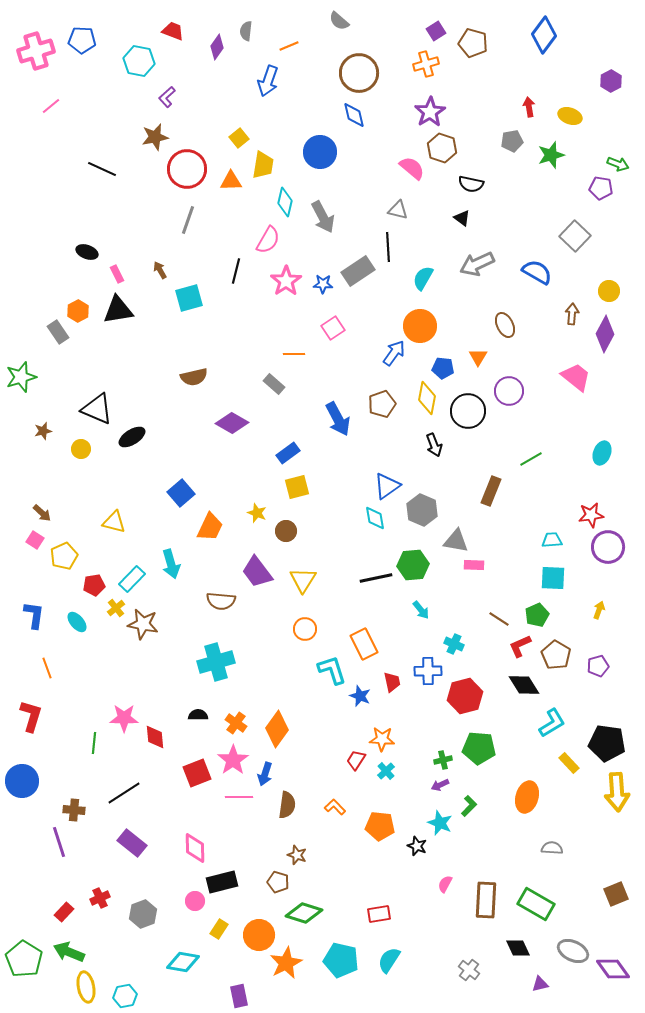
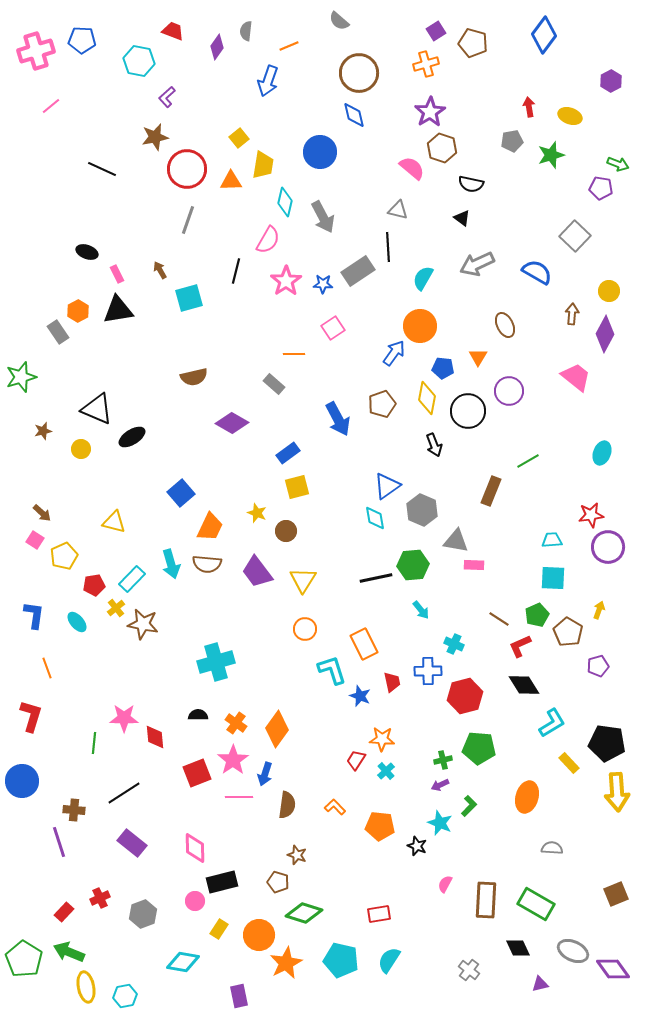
green line at (531, 459): moved 3 px left, 2 px down
brown semicircle at (221, 601): moved 14 px left, 37 px up
brown pentagon at (556, 655): moved 12 px right, 23 px up
